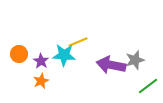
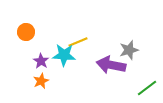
orange circle: moved 7 px right, 22 px up
gray star: moved 6 px left, 10 px up
green line: moved 1 px left, 2 px down
